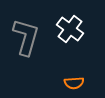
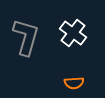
white cross: moved 3 px right, 4 px down
